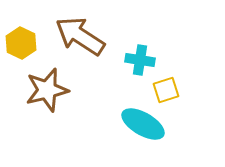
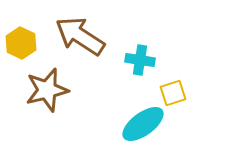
yellow square: moved 7 px right, 3 px down
cyan ellipse: rotated 66 degrees counterclockwise
